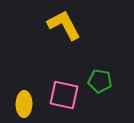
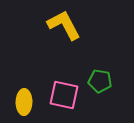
yellow ellipse: moved 2 px up
